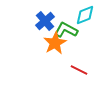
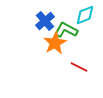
red line: moved 3 px up
